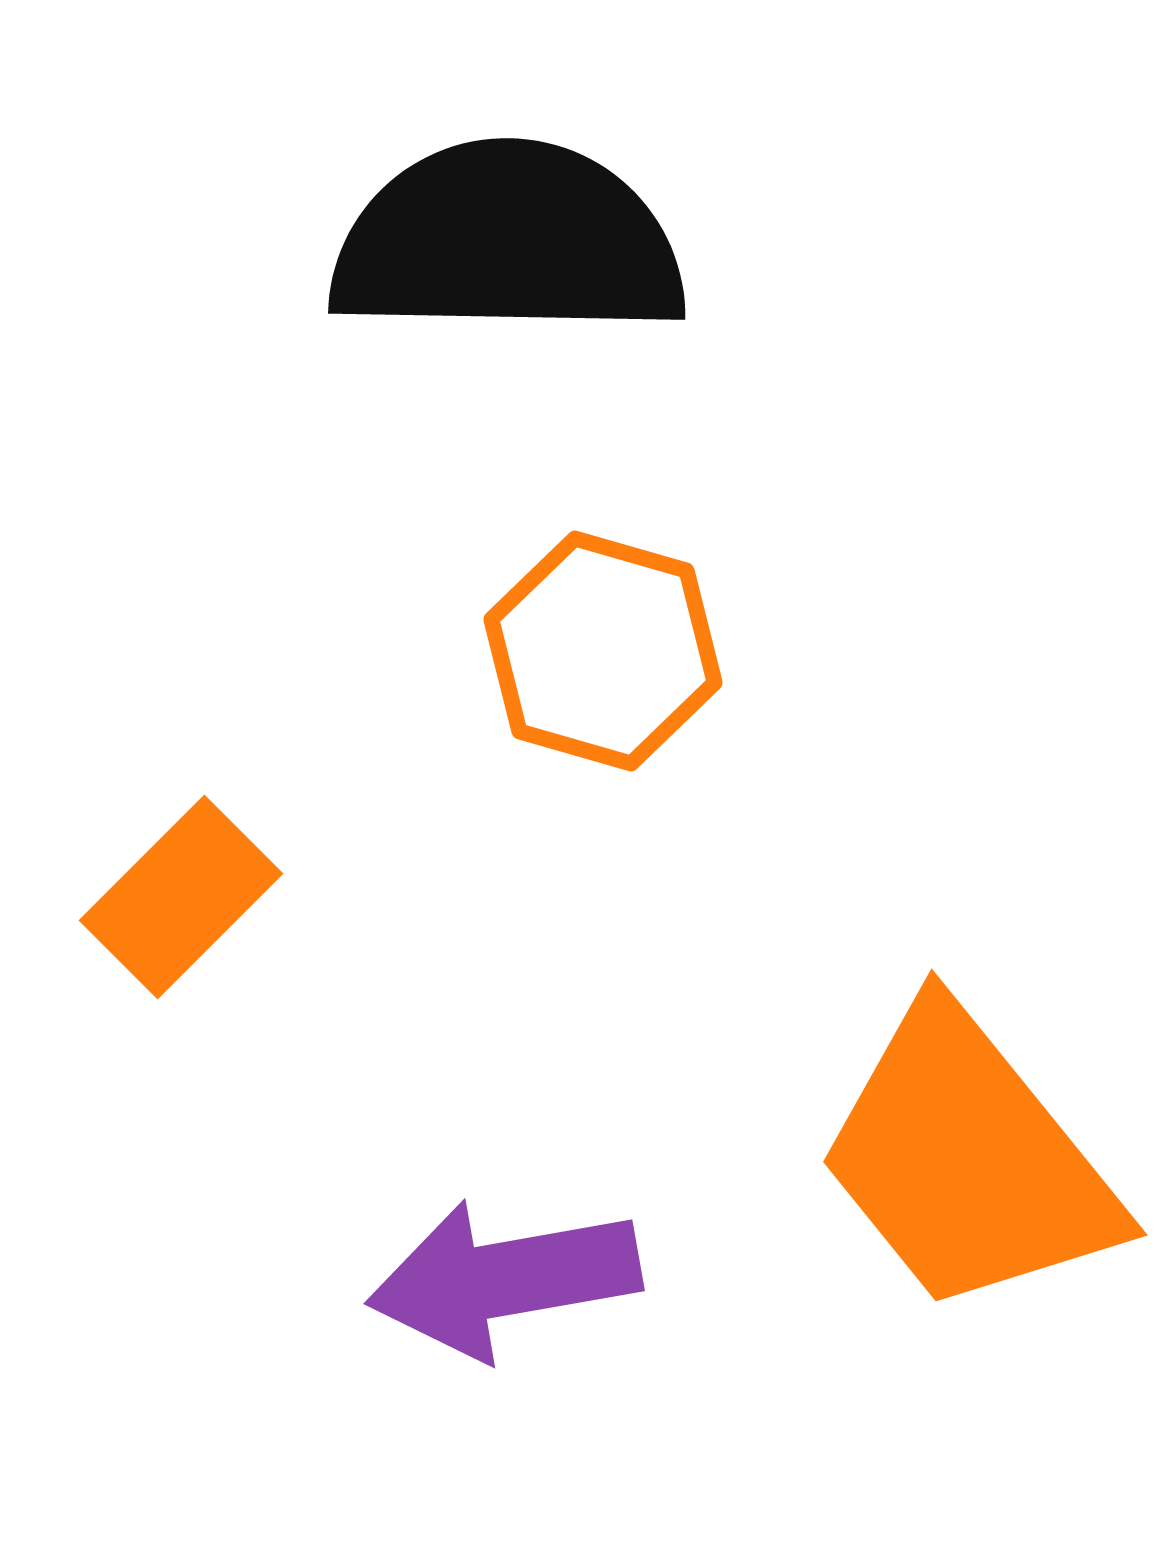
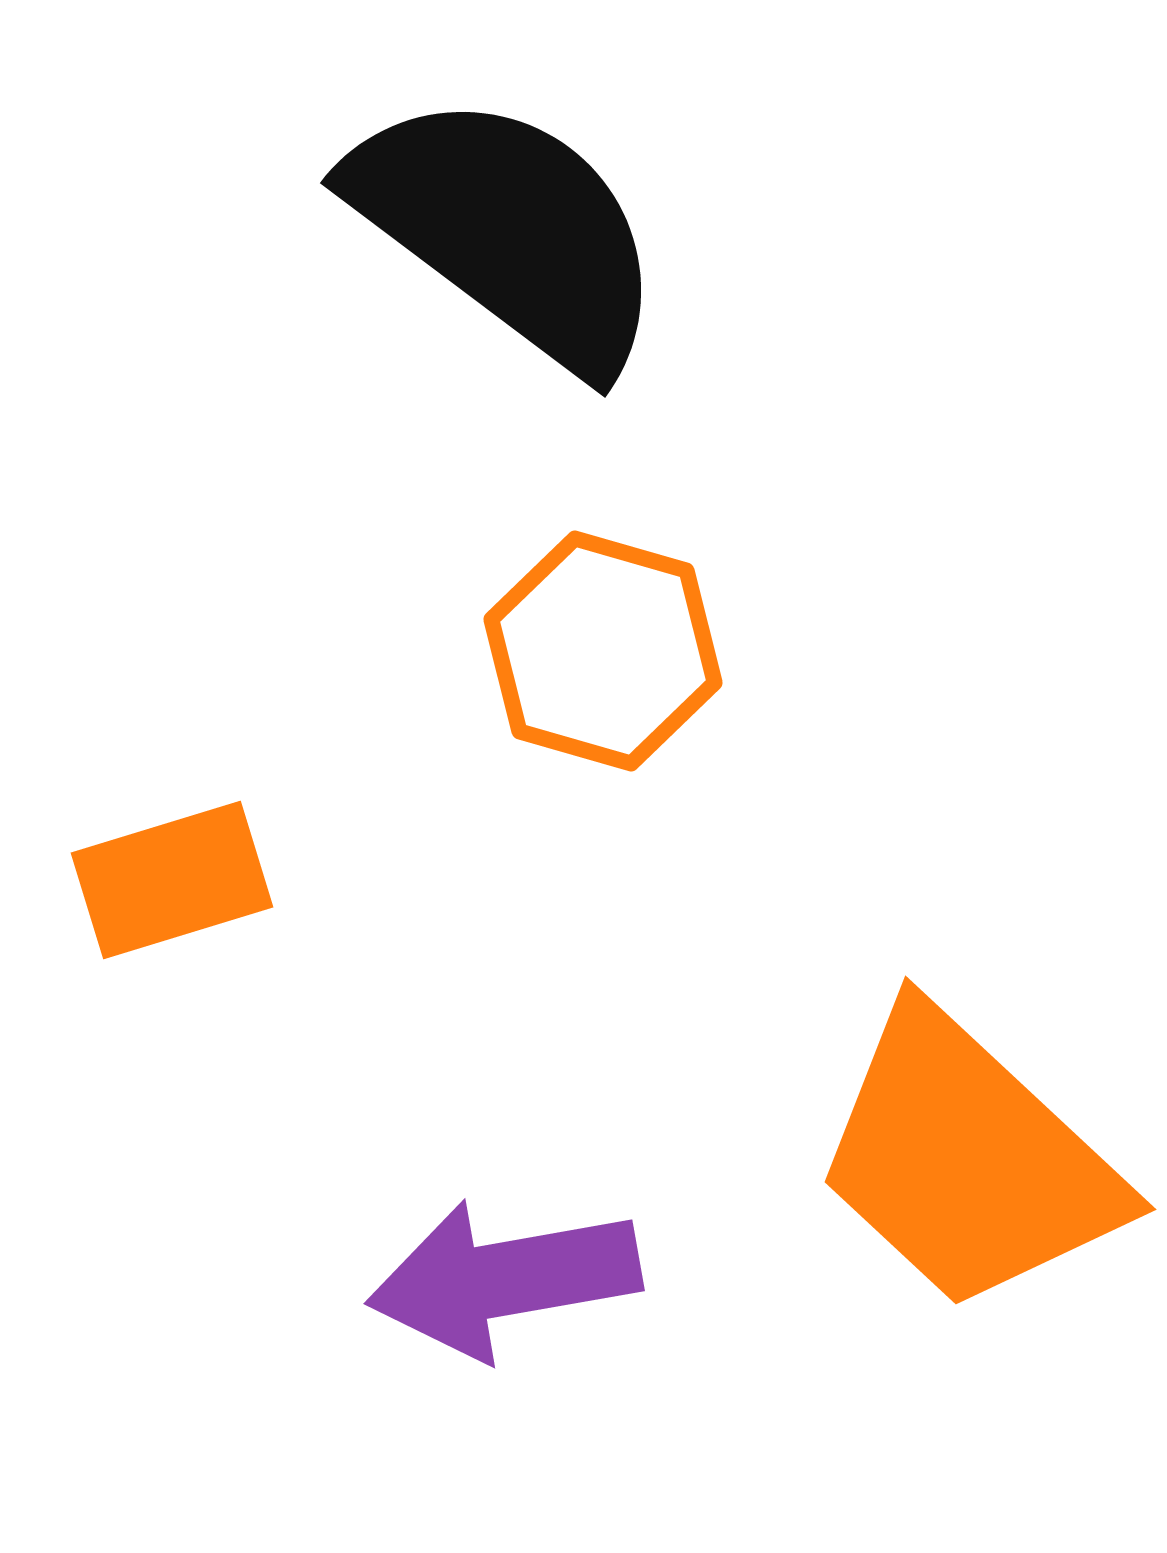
black semicircle: moved 11 px up; rotated 36 degrees clockwise
orange rectangle: moved 9 px left, 17 px up; rotated 28 degrees clockwise
orange trapezoid: rotated 8 degrees counterclockwise
